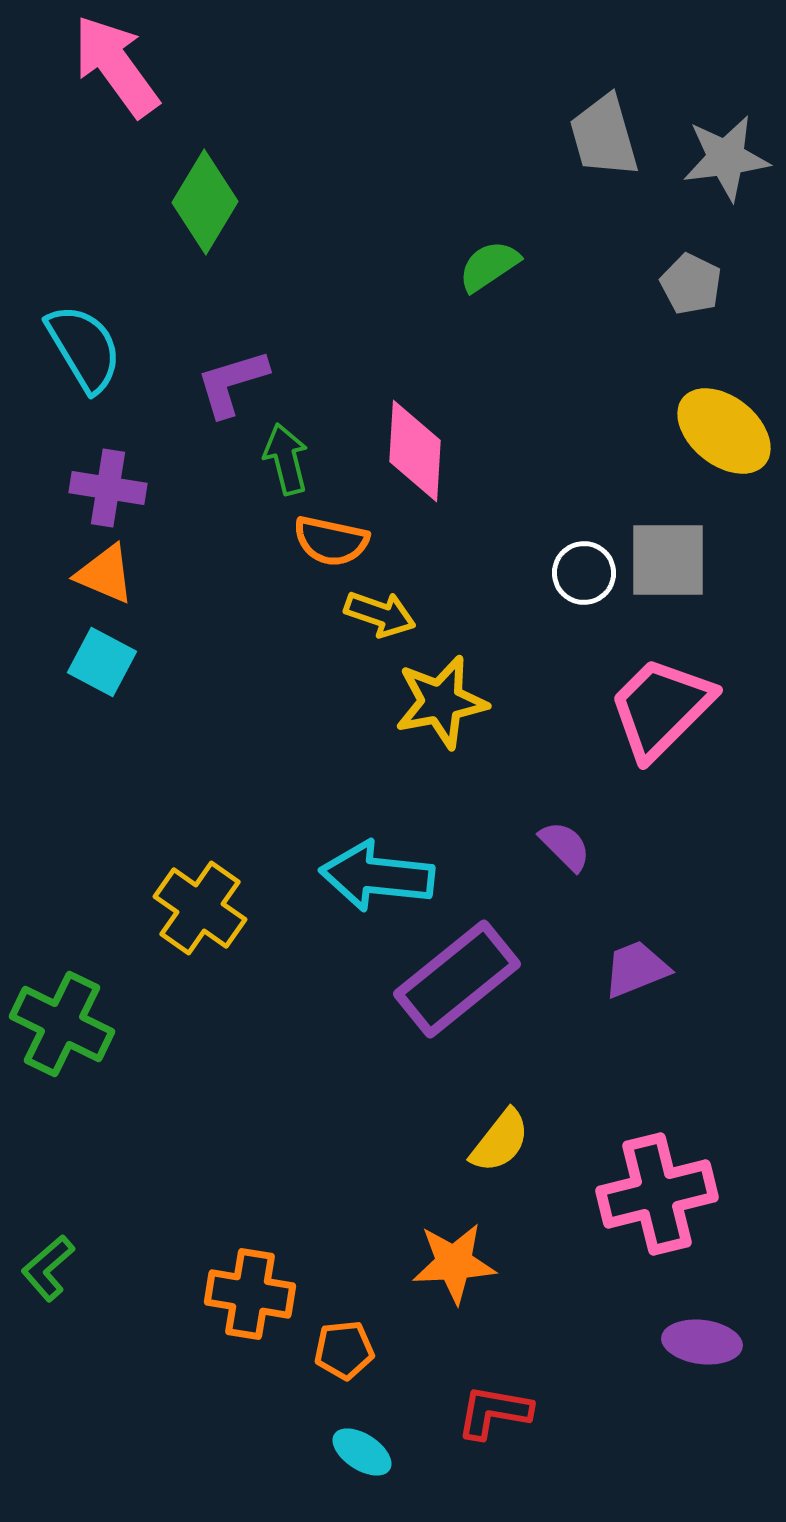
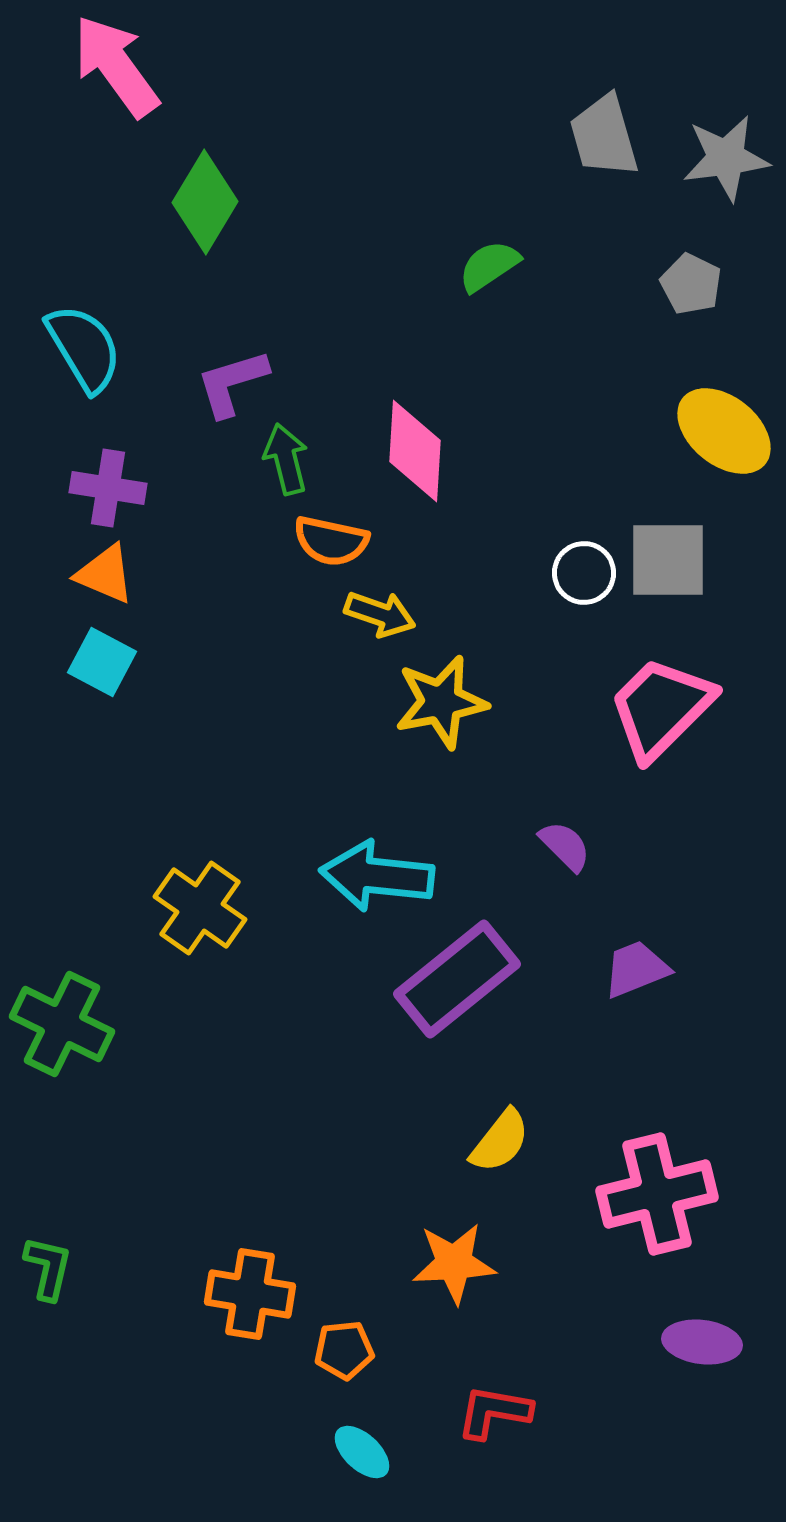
green L-shape: rotated 144 degrees clockwise
cyan ellipse: rotated 10 degrees clockwise
